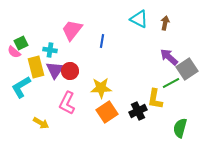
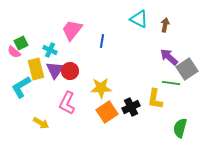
brown arrow: moved 2 px down
cyan cross: rotated 16 degrees clockwise
yellow rectangle: moved 2 px down
green line: rotated 36 degrees clockwise
black cross: moved 7 px left, 4 px up
